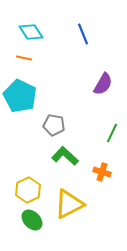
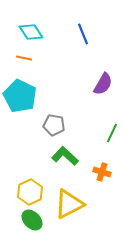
yellow hexagon: moved 2 px right, 2 px down
